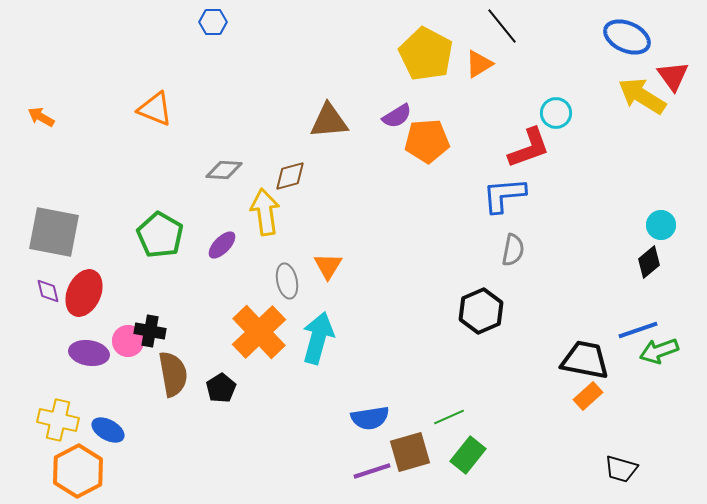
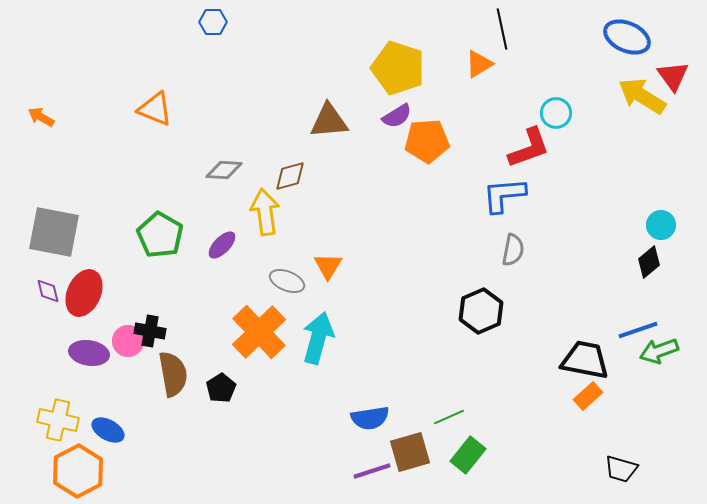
black line at (502, 26): moved 3 px down; rotated 27 degrees clockwise
yellow pentagon at (426, 54): moved 28 px left, 14 px down; rotated 10 degrees counterclockwise
gray ellipse at (287, 281): rotated 56 degrees counterclockwise
